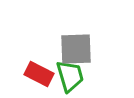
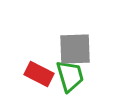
gray square: moved 1 px left
